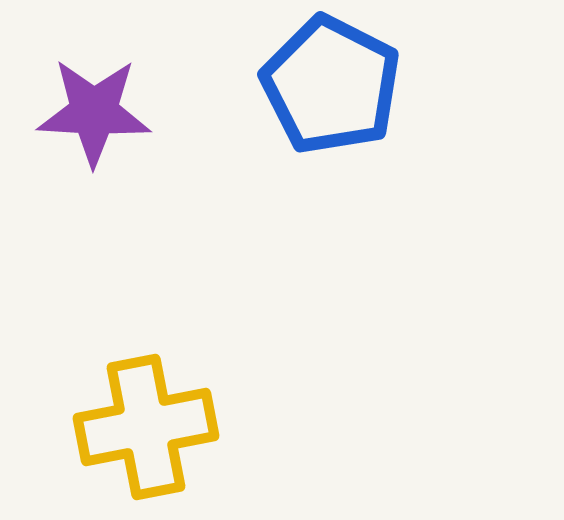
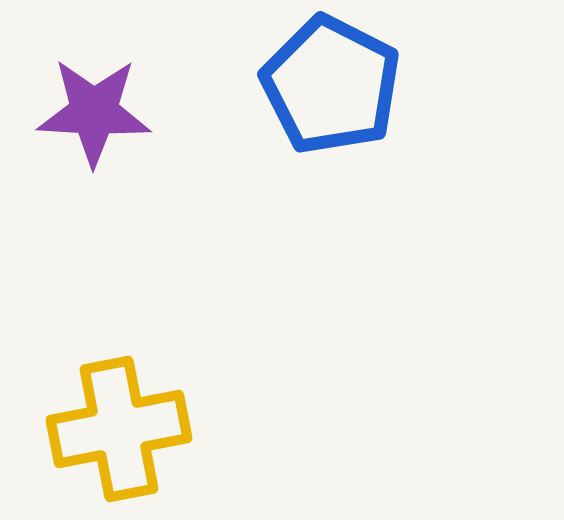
yellow cross: moved 27 px left, 2 px down
